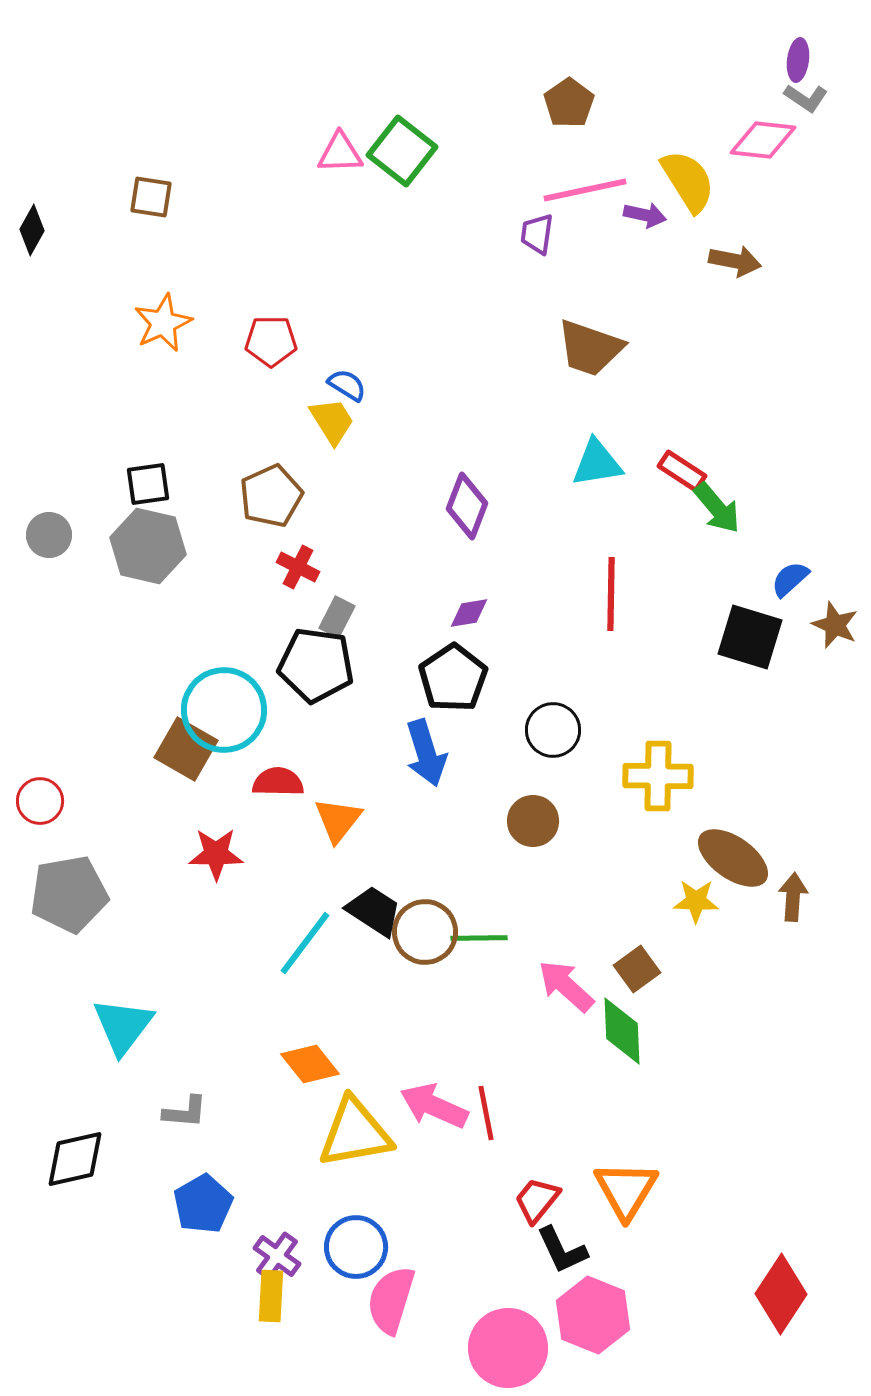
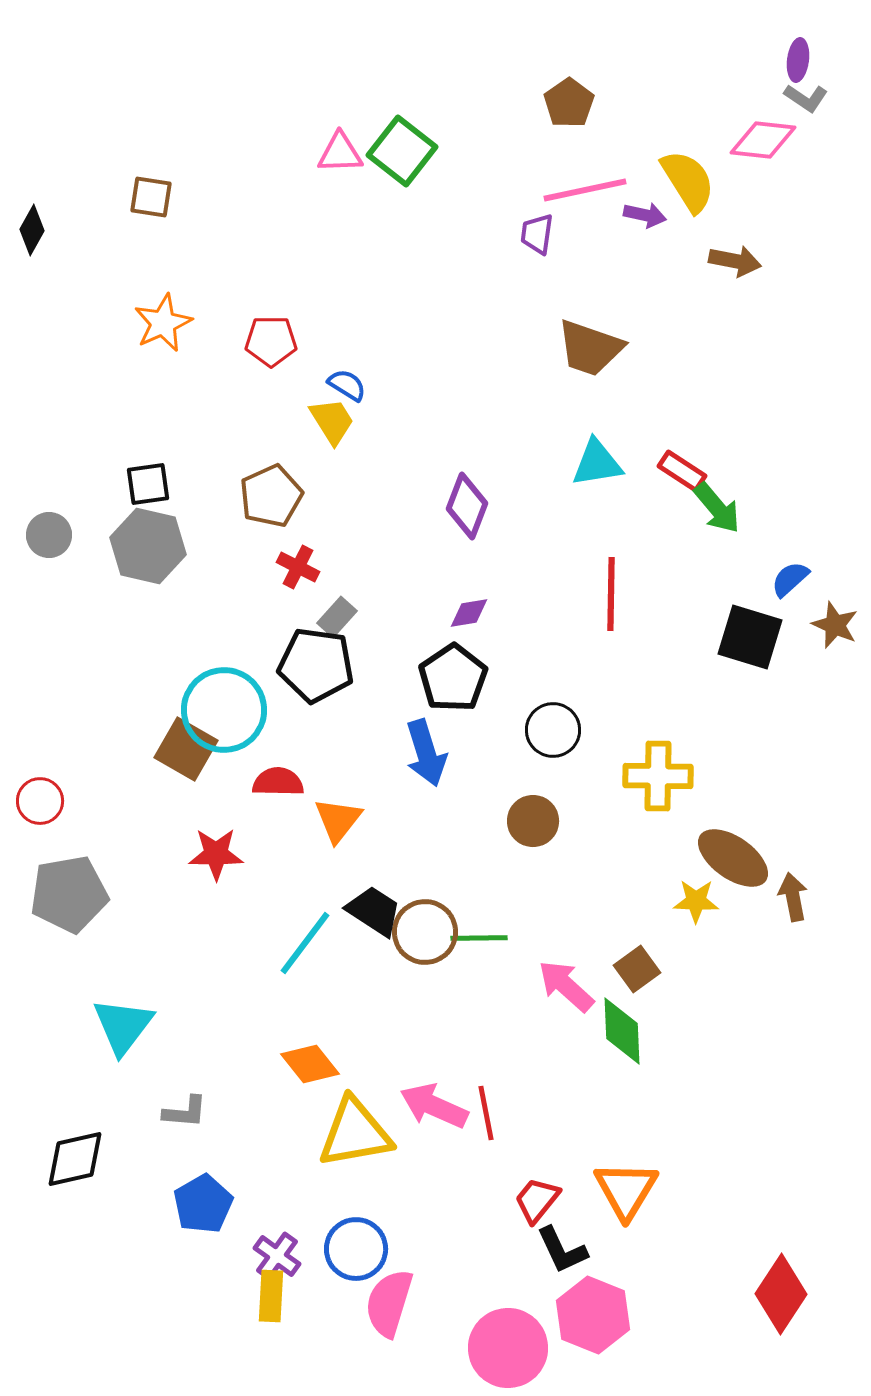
gray rectangle at (337, 617): rotated 15 degrees clockwise
brown arrow at (793, 897): rotated 15 degrees counterclockwise
blue circle at (356, 1247): moved 2 px down
pink semicircle at (391, 1300): moved 2 px left, 3 px down
